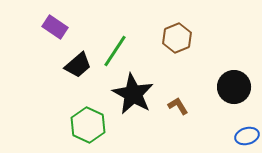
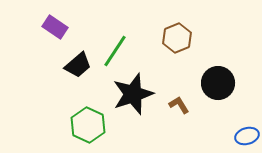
black circle: moved 16 px left, 4 px up
black star: rotated 24 degrees clockwise
brown L-shape: moved 1 px right, 1 px up
